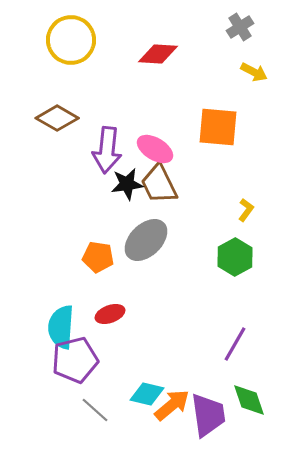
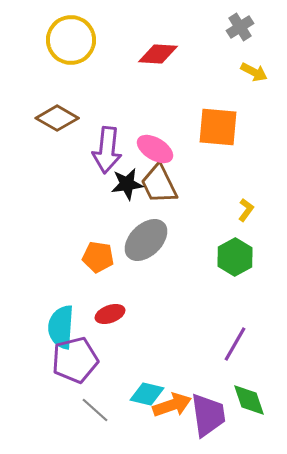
orange arrow: rotated 21 degrees clockwise
